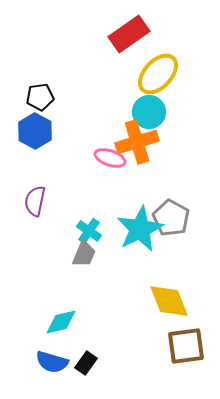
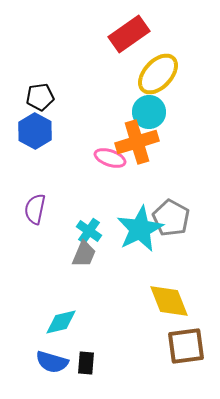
purple semicircle: moved 8 px down
black rectangle: rotated 30 degrees counterclockwise
